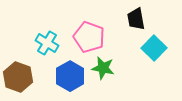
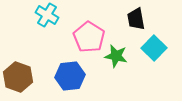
pink pentagon: rotated 12 degrees clockwise
cyan cross: moved 28 px up
green star: moved 13 px right, 12 px up
blue hexagon: rotated 24 degrees clockwise
